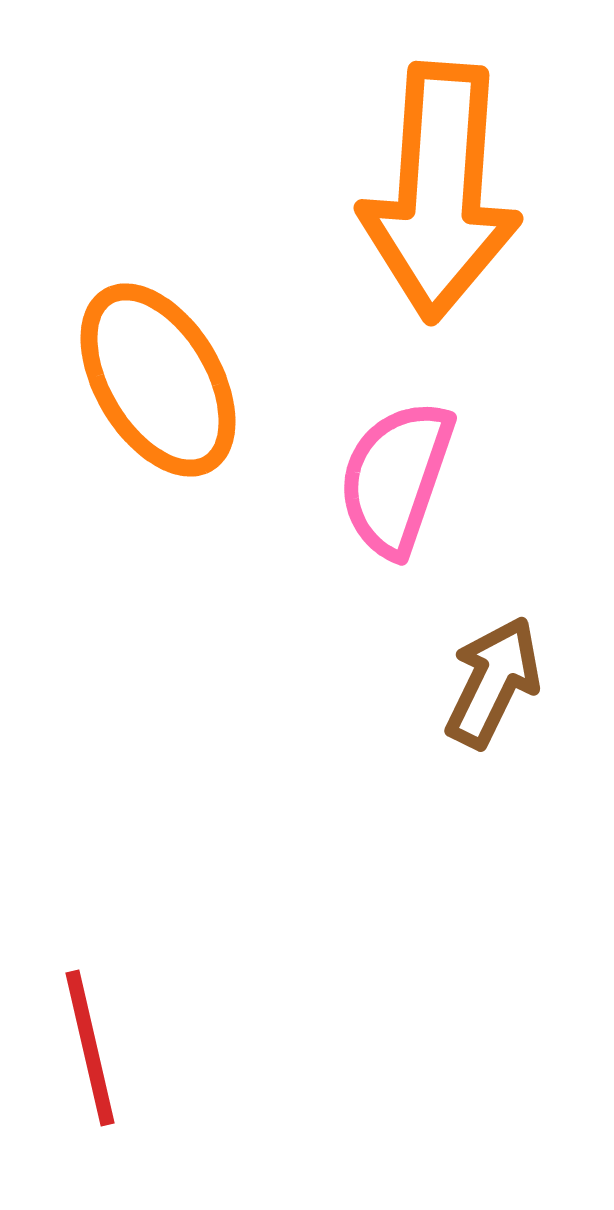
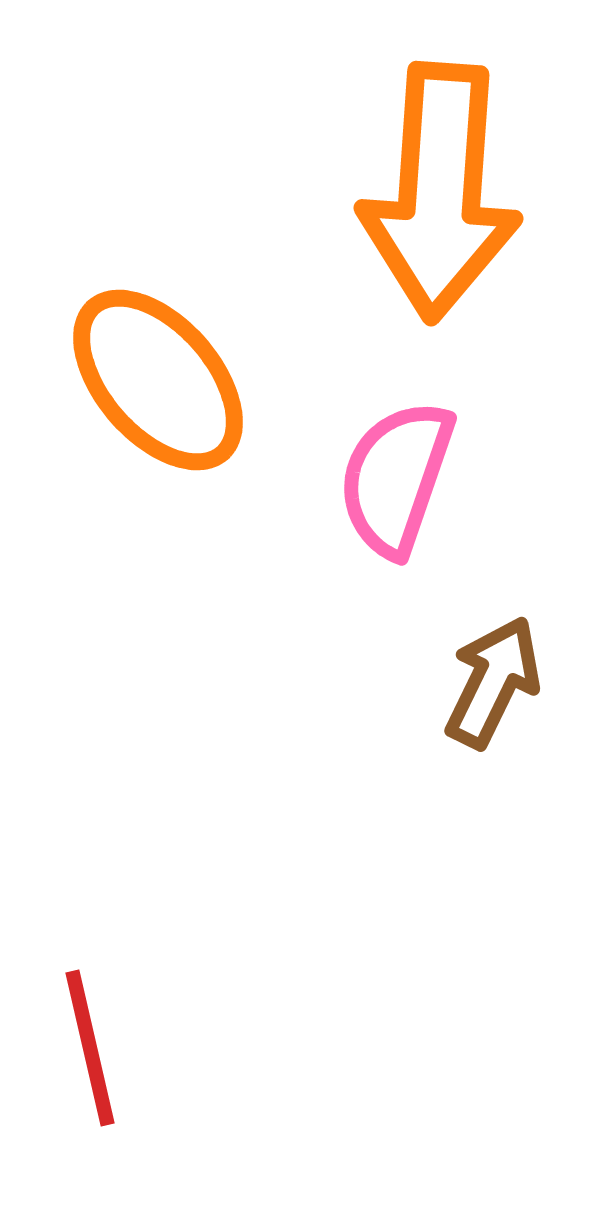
orange ellipse: rotated 10 degrees counterclockwise
